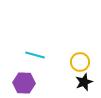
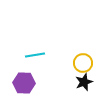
cyan line: rotated 24 degrees counterclockwise
yellow circle: moved 3 px right, 1 px down
